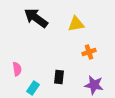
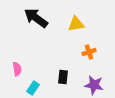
black rectangle: moved 4 px right
